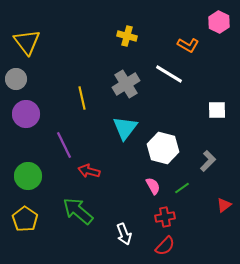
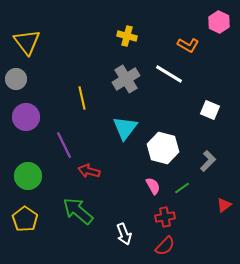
gray cross: moved 5 px up
white square: moved 7 px left; rotated 24 degrees clockwise
purple circle: moved 3 px down
